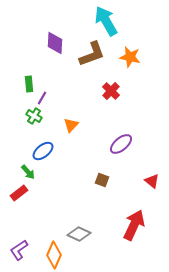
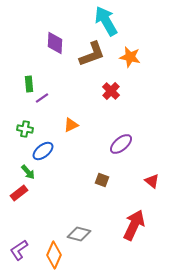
purple line: rotated 24 degrees clockwise
green cross: moved 9 px left, 13 px down; rotated 21 degrees counterclockwise
orange triangle: rotated 21 degrees clockwise
gray diamond: rotated 10 degrees counterclockwise
